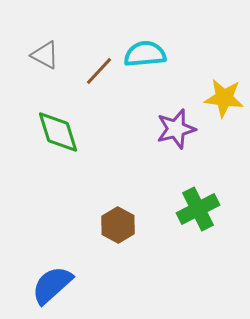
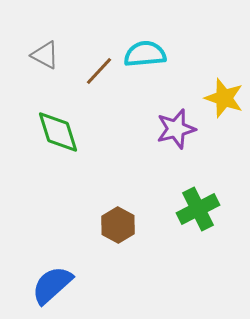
yellow star: rotated 12 degrees clockwise
